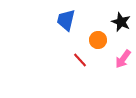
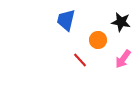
black star: rotated 12 degrees counterclockwise
